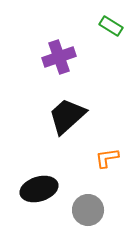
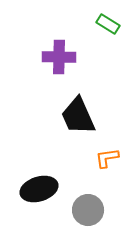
green rectangle: moved 3 px left, 2 px up
purple cross: rotated 20 degrees clockwise
black trapezoid: moved 11 px right; rotated 72 degrees counterclockwise
